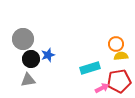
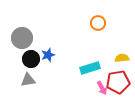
gray circle: moved 1 px left, 1 px up
orange circle: moved 18 px left, 21 px up
yellow semicircle: moved 1 px right, 2 px down
red pentagon: moved 1 px left, 1 px down
pink arrow: rotated 88 degrees clockwise
